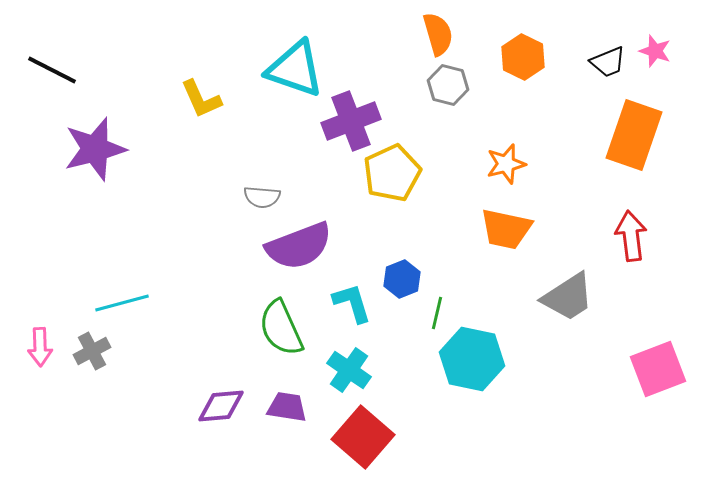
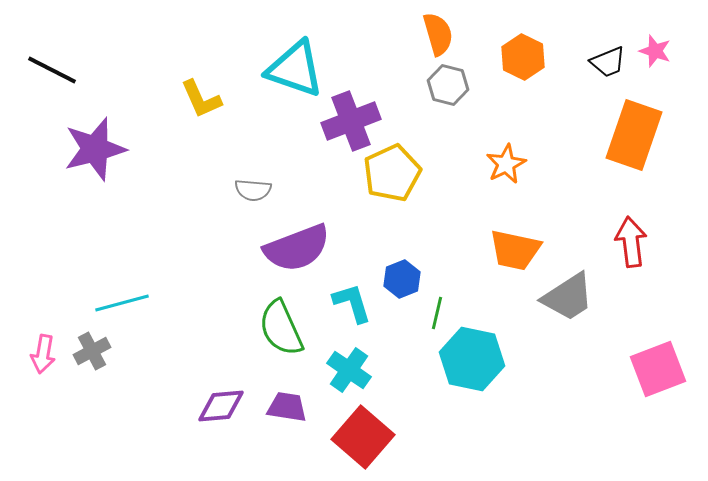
orange star: rotated 12 degrees counterclockwise
gray semicircle: moved 9 px left, 7 px up
orange trapezoid: moved 9 px right, 21 px down
red arrow: moved 6 px down
purple semicircle: moved 2 px left, 2 px down
pink arrow: moved 3 px right, 7 px down; rotated 12 degrees clockwise
